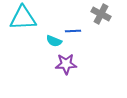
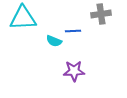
gray cross: rotated 36 degrees counterclockwise
purple star: moved 8 px right, 7 px down
